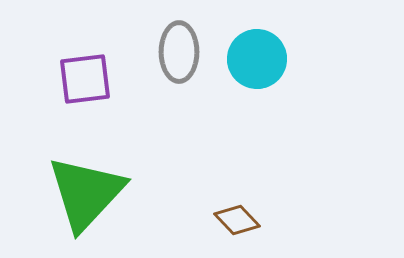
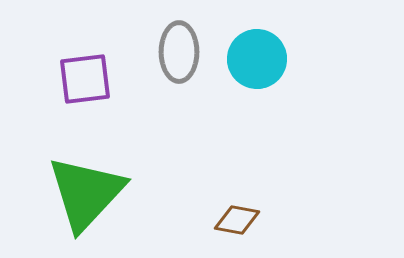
brown diamond: rotated 36 degrees counterclockwise
